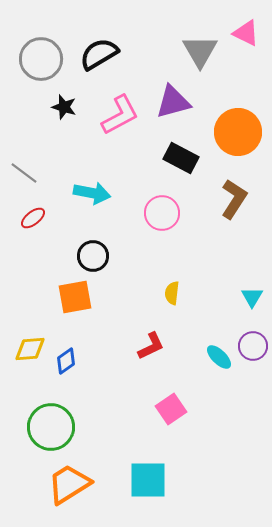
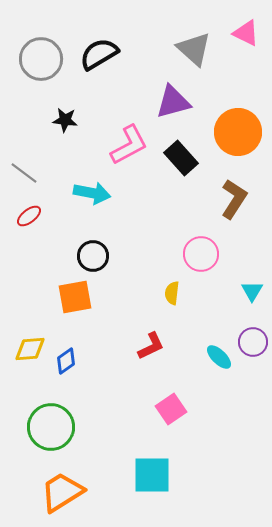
gray triangle: moved 6 px left, 2 px up; rotated 18 degrees counterclockwise
black star: moved 1 px right, 13 px down; rotated 10 degrees counterclockwise
pink L-shape: moved 9 px right, 30 px down
black rectangle: rotated 20 degrees clockwise
pink circle: moved 39 px right, 41 px down
red ellipse: moved 4 px left, 2 px up
cyan triangle: moved 6 px up
purple circle: moved 4 px up
cyan square: moved 4 px right, 5 px up
orange trapezoid: moved 7 px left, 8 px down
